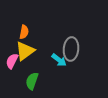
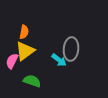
green semicircle: rotated 90 degrees clockwise
